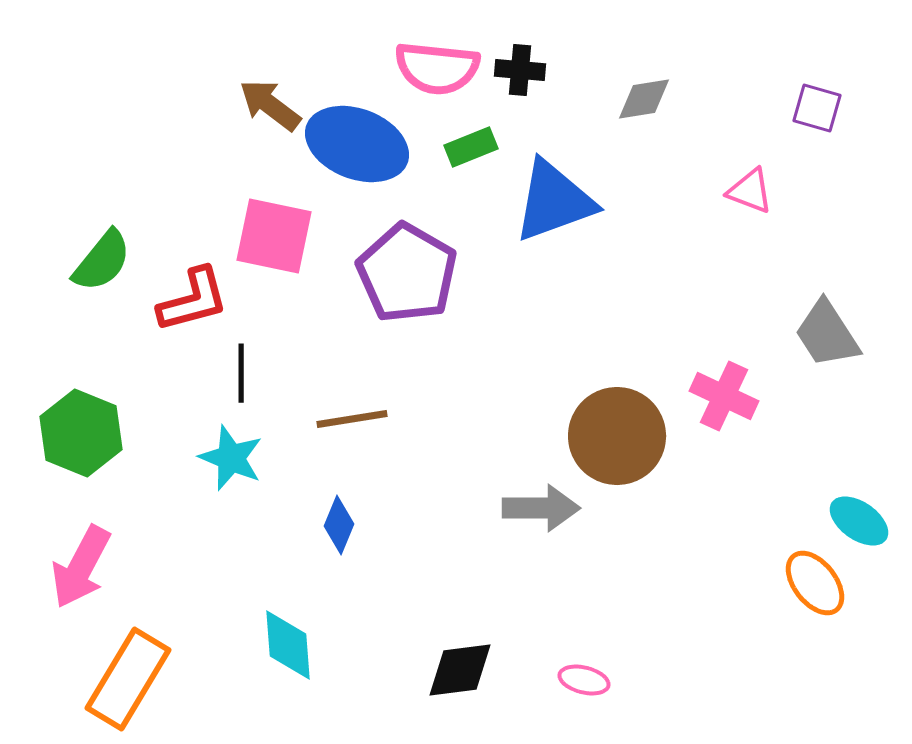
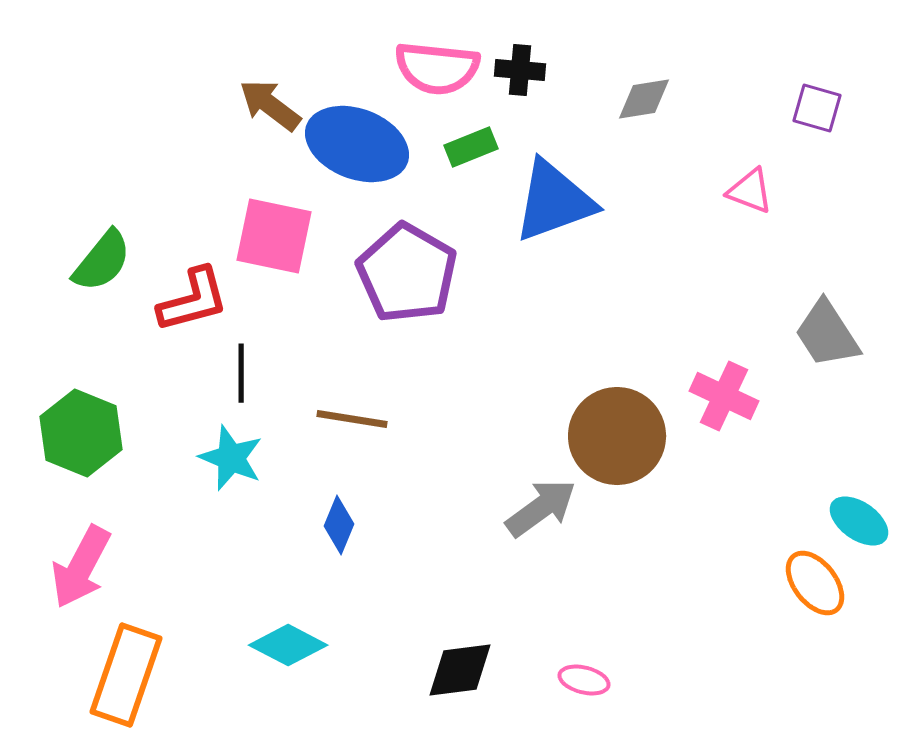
brown line: rotated 18 degrees clockwise
gray arrow: rotated 36 degrees counterclockwise
cyan diamond: rotated 58 degrees counterclockwise
orange rectangle: moved 2 px left, 4 px up; rotated 12 degrees counterclockwise
